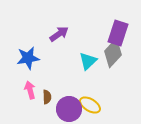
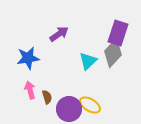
brown semicircle: rotated 16 degrees counterclockwise
